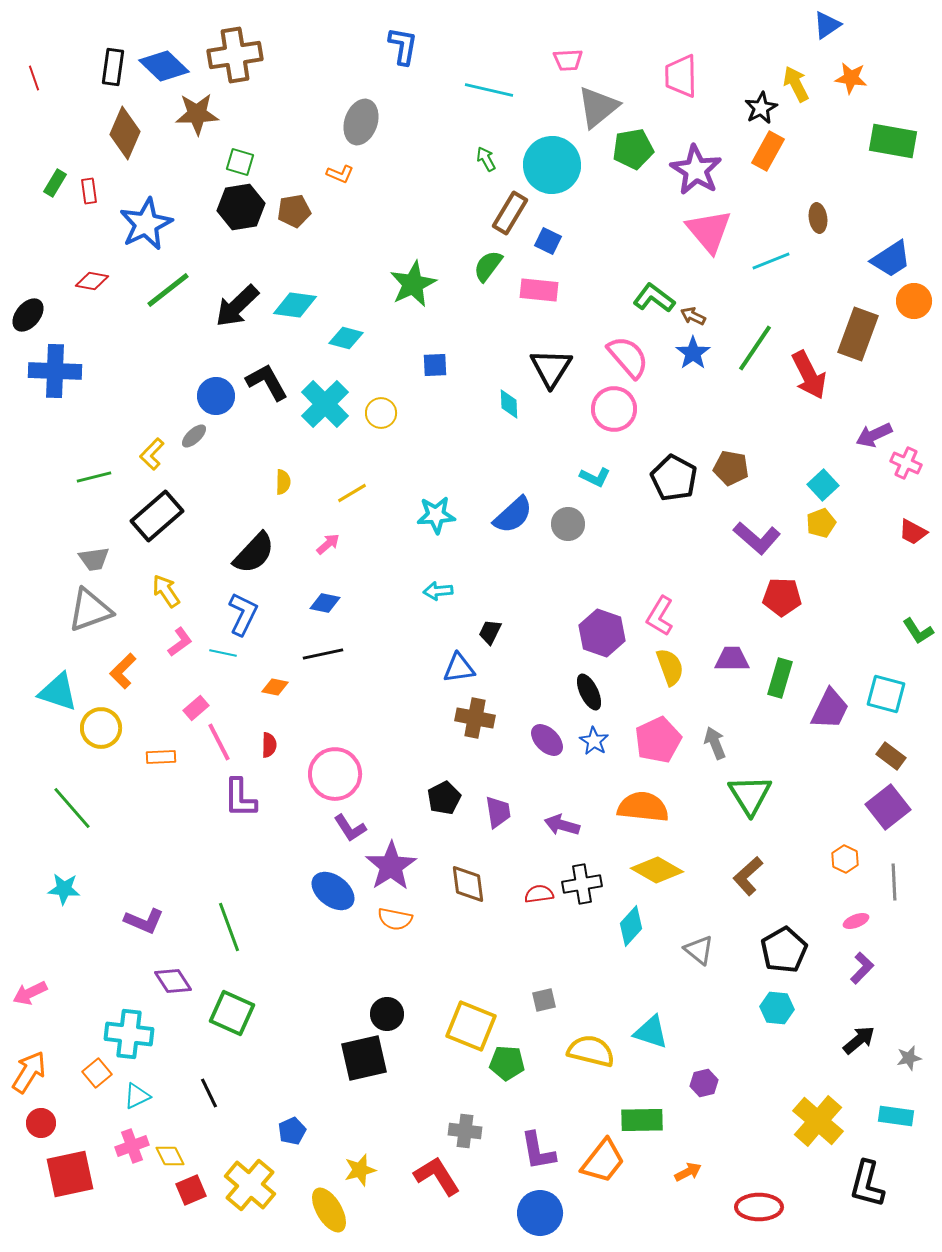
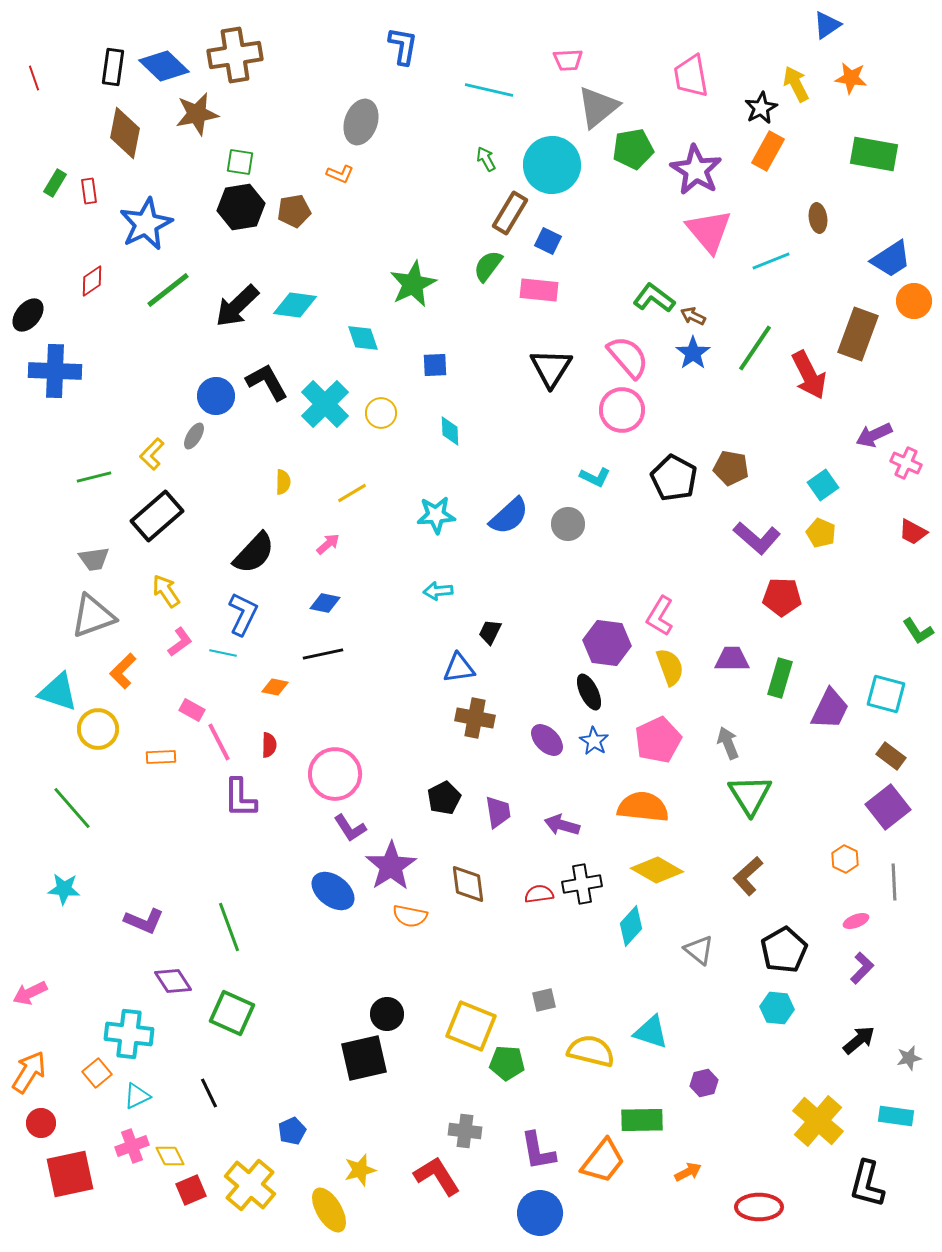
pink trapezoid at (681, 76): moved 10 px right; rotated 9 degrees counterclockwise
brown star at (197, 114): rotated 9 degrees counterclockwise
brown diamond at (125, 133): rotated 12 degrees counterclockwise
green rectangle at (893, 141): moved 19 px left, 13 px down
green square at (240, 162): rotated 8 degrees counterclockwise
red diamond at (92, 281): rotated 44 degrees counterclockwise
cyan diamond at (346, 338): moved 17 px right; rotated 56 degrees clockwise
cyan diamond at (509, 404): moved 59 px left, 27 px down
pink circle at (614, 409): moved 8 px right, 1 px down
gray ellipse at (194, 436): rotated 16 degrees counterclockwise
cyan square at (823, 485): rotated 8 degrees clockwise
blue semicircle at (513, 515): moved 4 px left, 1 px down
yellow pentagon at (821, 523): moved 10 px down; rotated 28 degrees counterclockwise
gray triangle at (90, 610): moved 3 px right, 6 px down
purple hexagon at (602, 633): moved 5 px right, 10 px down; rotated 12 degrees counterclockwise
pink rectangle at (196, 708): moved 4 px left, 2 px down; rotated 70 degrees clockwise
yellow circle at (101, 728): moved 3 px left, 1 px down
gray arrow at (715, 743): moved 13 px right
orange semicircle at (395, 919): moved 15 px right, 3 px up
